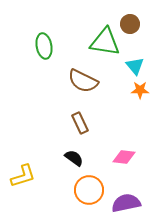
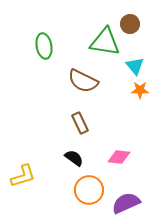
pink diamond: moved 5 px left
purple semicircle: rotated 12 degrees counterclockwise
